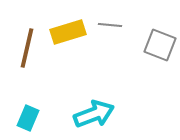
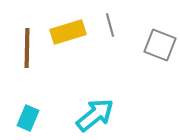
gray line: rotated 70 degrees clockwise
brown line: rotated 12 degrees counterclockwise
cyan arrow: moved 1 px right, 1 px down; rotated 18 degrees counterclockwise
